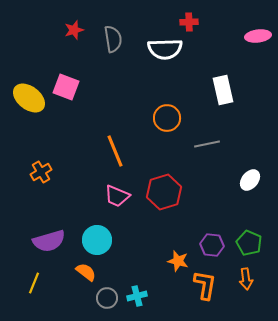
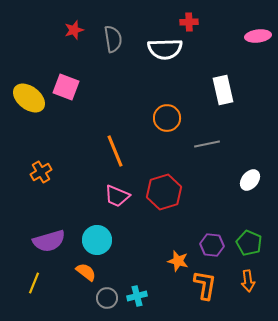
orange arrow: moved 2 px right, 2 px down
